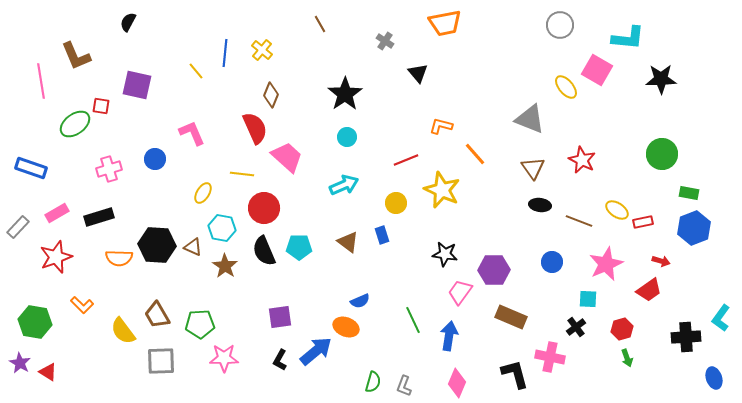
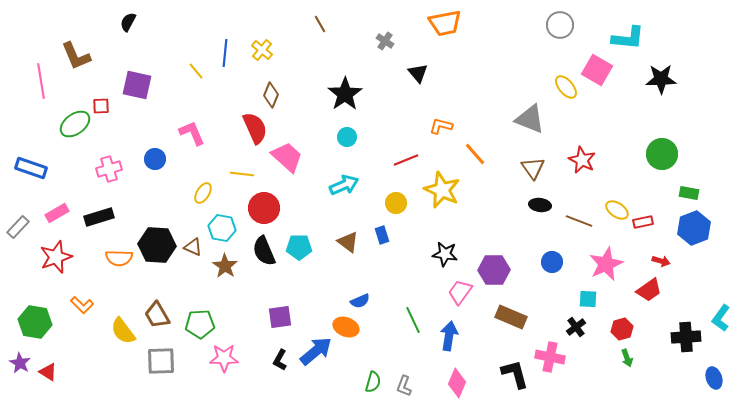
red square at (101, 106): rotated 12 degrees counterclockwise
